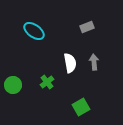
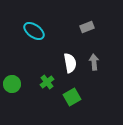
green circle: moved 1 px left, 1 px up
green square: moved 9 px left, 10 px up
